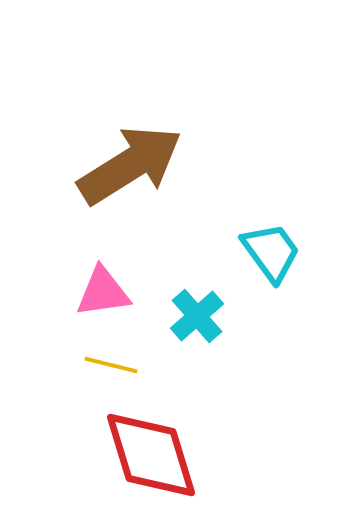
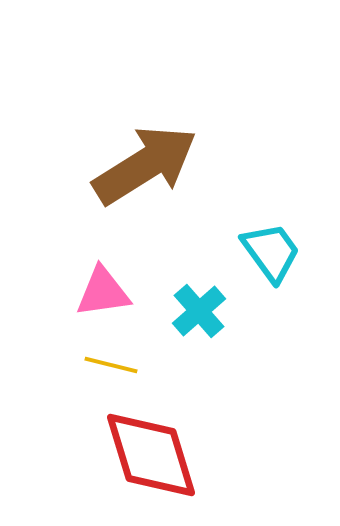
brown arrow: moved 15 px right
cyan cross: moved 2 px right, 5 px up
